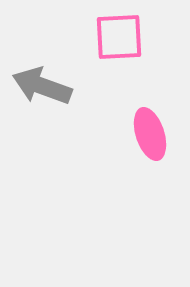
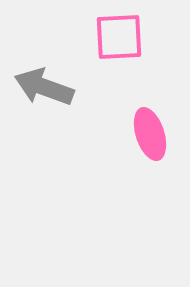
gray arrow: moved 2 px right, 1 px down
